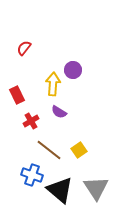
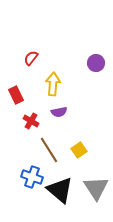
red semicircle: moved 7 px right, 10 px down
purple circle: moved 23 px right, 7 px up
red rectangle: moved 1 px left
purple semicircle: rotated 42 degrees counterclockwise
red cross: rotated 28 degrees counterclockwise
brown line: rotated 20 degrees clockwise
blue cross: moved 2 px down
